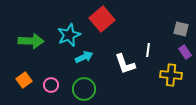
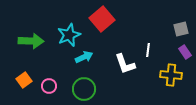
gray square: rotated 28 degrees counterclockwise
pink circle: moved 2 px left, 1 px down
